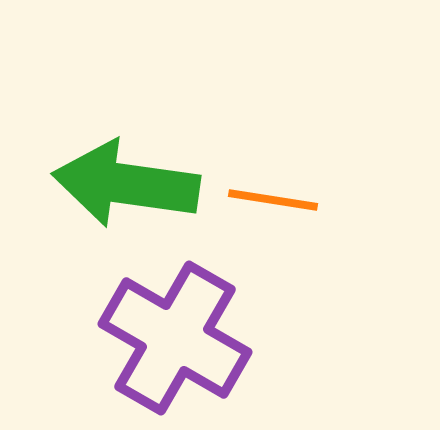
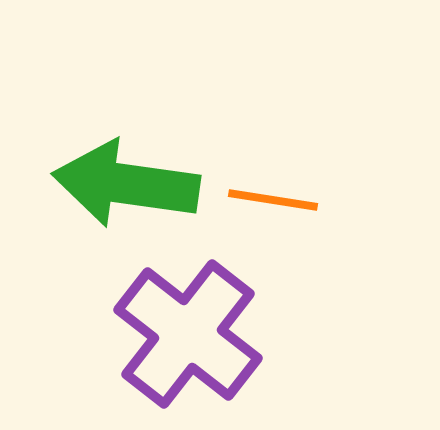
purple cross: moved 13 px right, 4 px up; rotated 8 degrees clockwise
